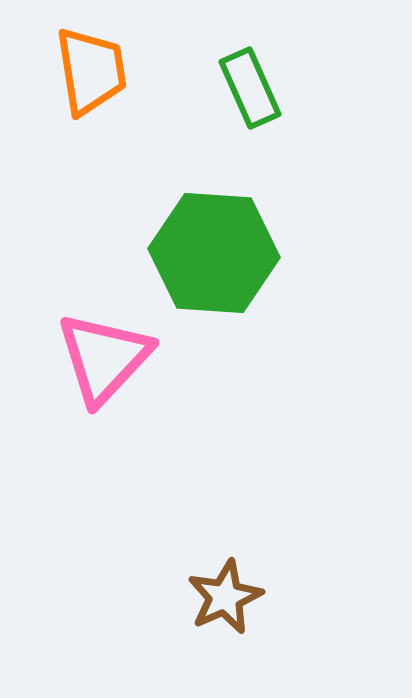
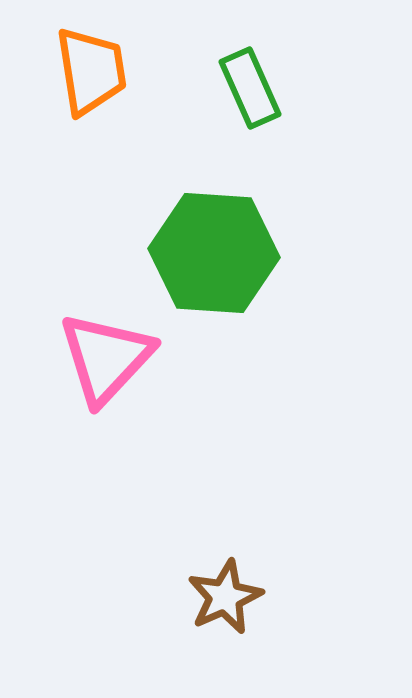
pink triangle: moved 2 px right
